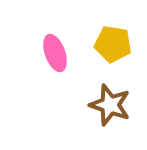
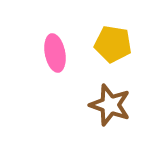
pink ellipse: rotated 9 degrees clockwise
